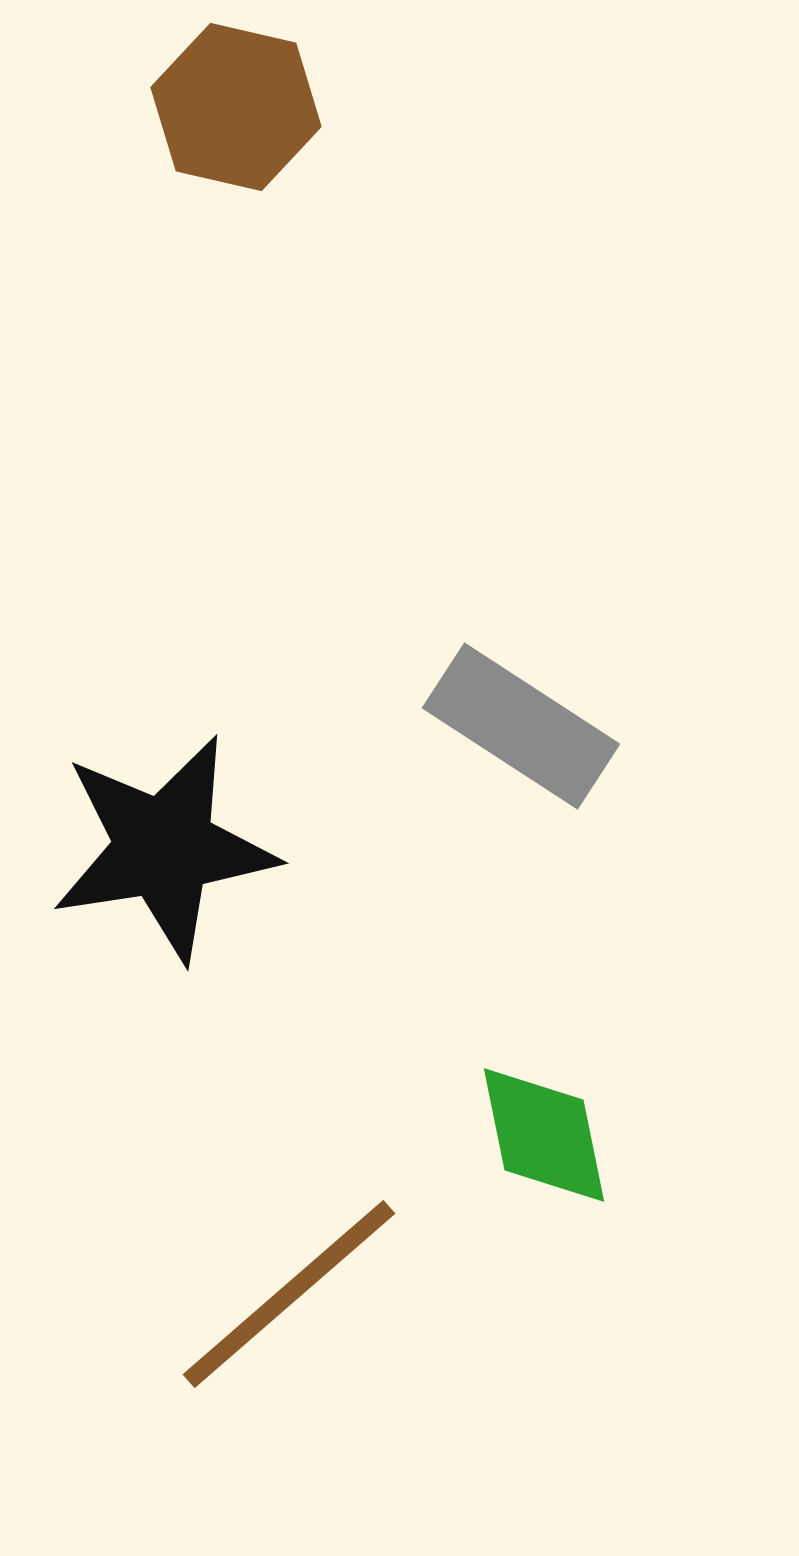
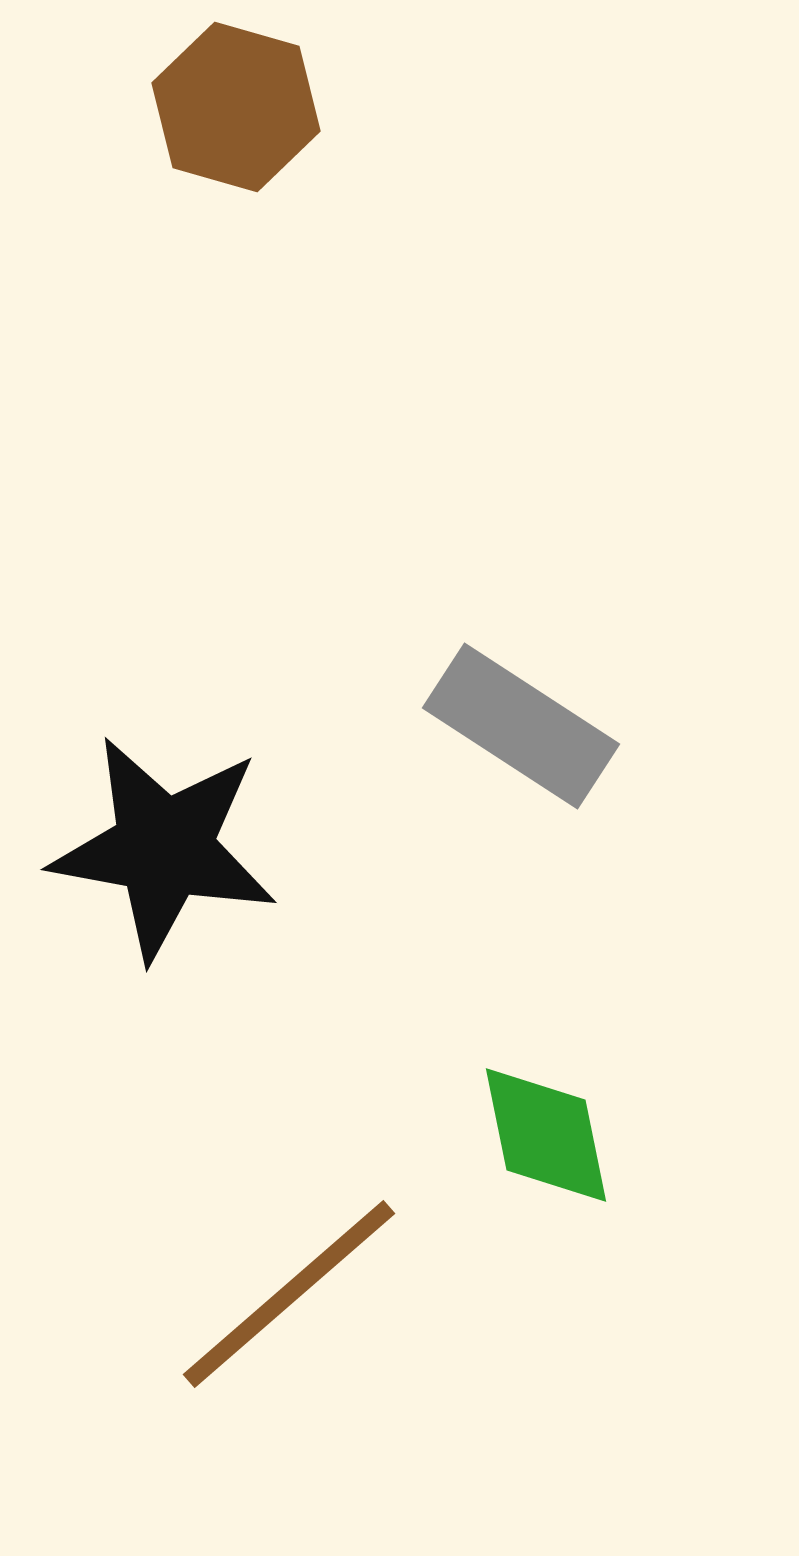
brown hexagon: rotated 3 degrees clockwise
black star: rotated 19 degrees clockwise
green diamond: moved 2 px right
